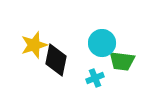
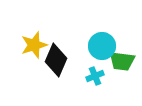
cyan circle: moved 3 px down
black diamond: rotated 12 degrees clockwise
cyan cross: moved 2 px up
